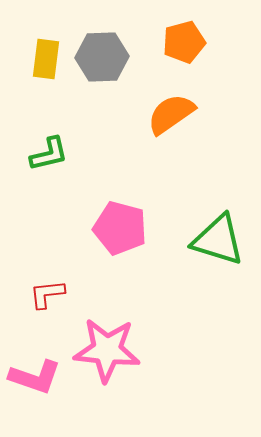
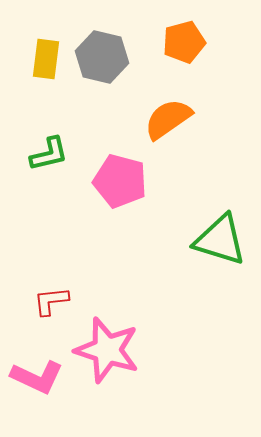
gray hexagon: rotated 15 degrees clockwise
orange semicircle: moved 3 px left, 5 px down
pink pentagon: moved 47 px up
green triangle: moved 2 px right
red L-shape: moved 4 px right, 7 px down
pink star: rotated 12 degrees clockwise
pink L-shape: moved 2 px right; rotated 6 degrees clockwise
